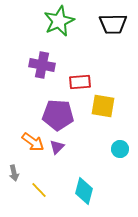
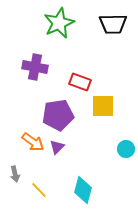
green star: moved 2 px down
purple cross: moved 7 px left, 2 px down
red rectangle: rotated 25 degrees clockwise
yellow square: rotated 10 degrees counterclockwise
purple pentagon: rotated 12 degrees counterclockwise
cyan circle: moved 6 px right
gray arrow: moved 1 px right, 1 px down
cyan diamond: moved 1 px left, 1 px up
